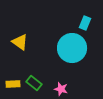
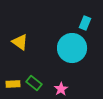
pink star: rotated 24 degrees clockwise
